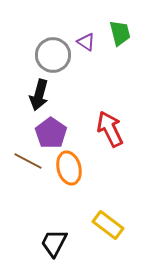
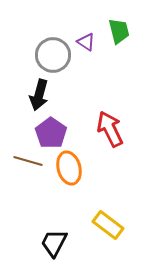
green trapezoid: moved 1 px left, 2 px up
brown line: rotated 12 degrees counterclockwise
